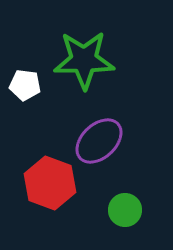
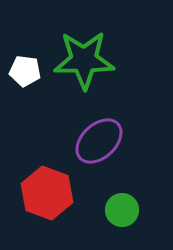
white pentagon: moved 14 px up
red hexagon: moved 3 px left, 10 px down
green circle: moved 3 px left
